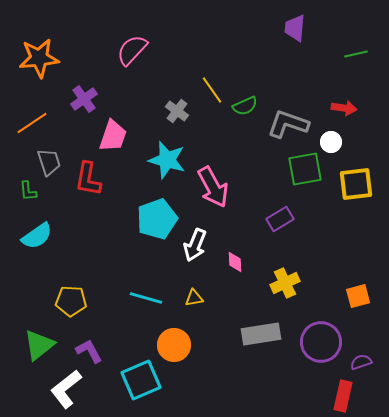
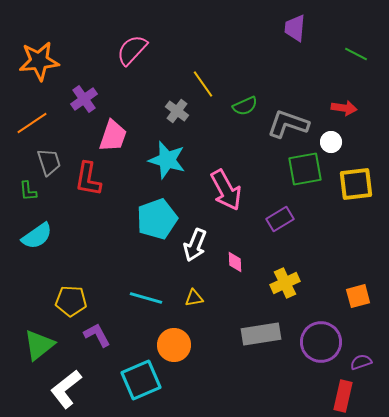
green line: rotated 40 degrees clockwise
orange star: moved 3 px down
yellow line: moved 9 px left, 6 px up
pink arrow: moved 13 px right, 3 px down
purple L-shape: moved 8 px right, 16 px up
